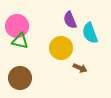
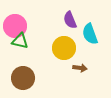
pink circle: moved 2 px left
cyan semicircle: moved 1 px down
yellow circle: moved 3 px right
brown arrow: rotated 16 degrees counterclockwise
brown circle: moved 3 px right
